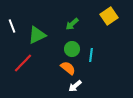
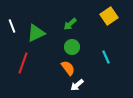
green arrow: moved 2 px left
green triangle: moved 1 px left, 2 px up
green circle: moved 2 px up
cyan line: moved 15 px right, 2 px down; rotated 32 degrees counterclockwise
red line: rotated 25 degrees counterclockwise
orange semicircle: rotated 14 degrees clockwise
white arrow: moved 2 px right, 1 px up
